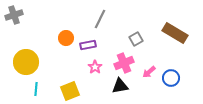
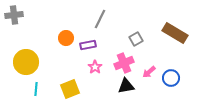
gray cross: rotated 12 degrees clockwise
black triangle: moved 6 px right
yellow square: moved 2 px up
